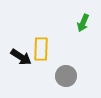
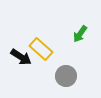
green arrow: moved 3 px left, 11 px down; rotated 12 degrees clockwise
yellow rectangle: rotated 50 degrees counterclockwise
